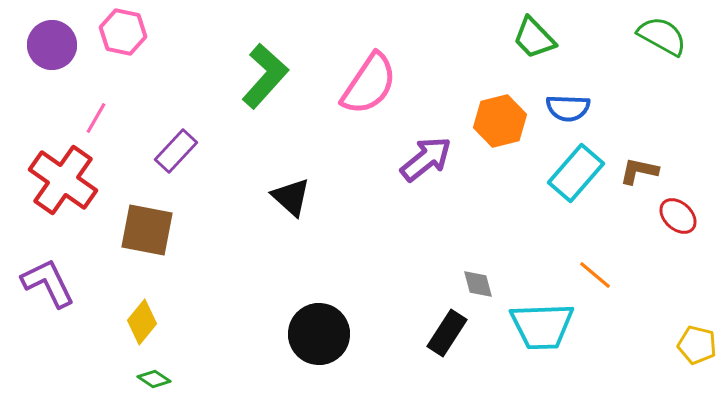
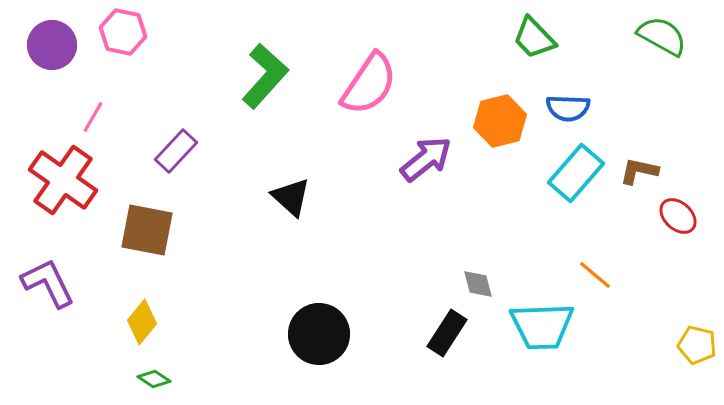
pink line: moved 3 px left, 1 px up
